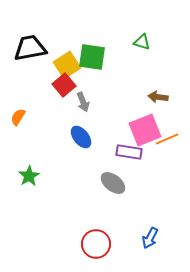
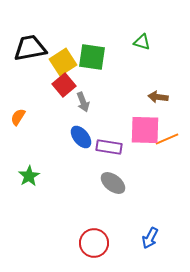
yellow square: moved 4 px left, 3 px up
pink square: rotated 24 degrees clockwise
purple rectangle: moved 20 px left, 5 px up
red circle: moved 2 px left, 1 px up
